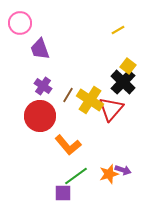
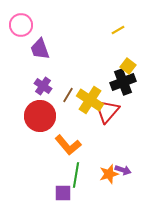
pink circle: moved 1 px right, 2 px down
black cross: rotated 25 degrees clockwise
red triangle: moved 4 px left, 2 px down
green line: moved 1 px up; rotated 45 degrees counterclockwise
